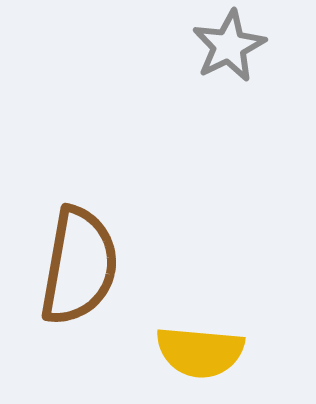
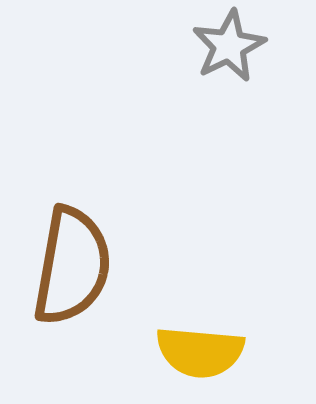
brown semicircle: moved 7 px left
